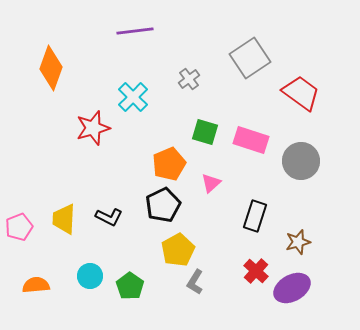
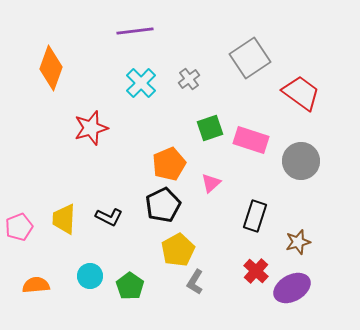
cyan cross: moved 8 px right, 14 px up
red star: moved 2 px left
green square: moved 5 px right, 4 px up; rotated 36 degrees counterclockwise
